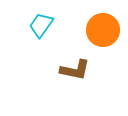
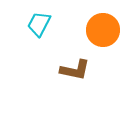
cyan trapezoid: moved 2 px left, 1 px up; rotated 8 degrees counterclockwise
